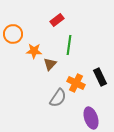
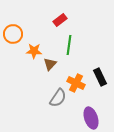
red rectangle: moved 3 px right
